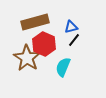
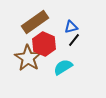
brown rectangle: rotated 20 degrees counterclockwise
brown star: moved 1 px right
cyan semicircle: rotated 36 degrees clockwise
